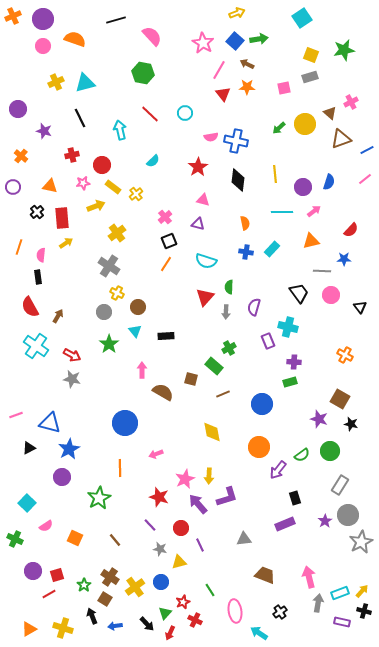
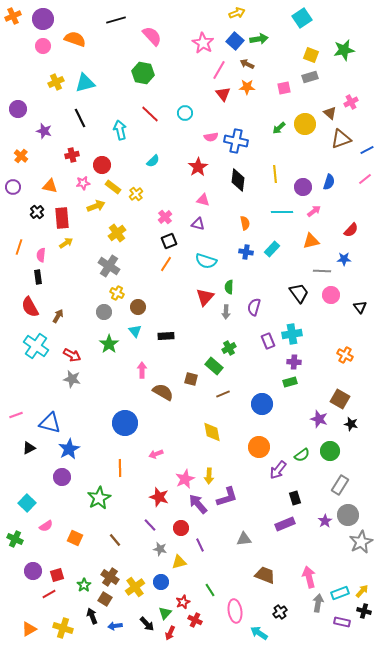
cyan cross at (288, 327): moved 4 px right, 7 px down; rotated 24 degrees counterclockwise
